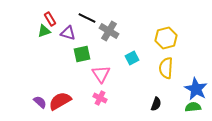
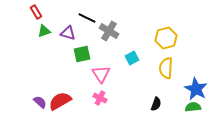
red rectangle: moved 14 px left, 7 px up
